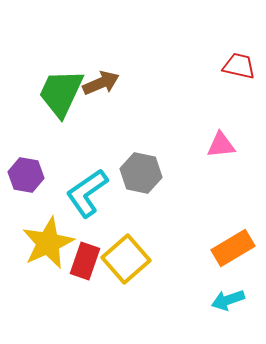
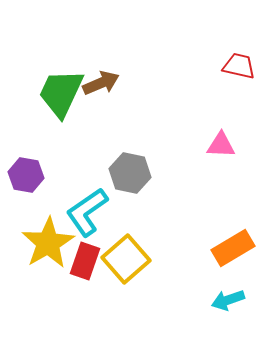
pink triangle: rotated 8 degrees clockwise
gray hexagon: moved 11 px left
cyan L-shape: moved 19 px down
yellow star: rotated 6 degrees counterclockwise
